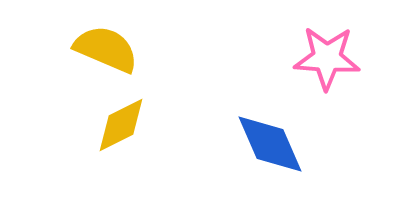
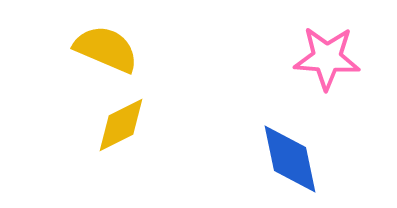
blue diamond: moved 20 px right, 15 px down; rotated 12 degrees clockwise
